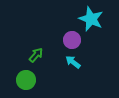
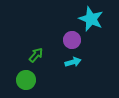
cyan arrow: rotated 126 degrees clockwise
